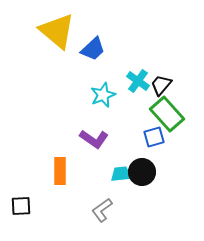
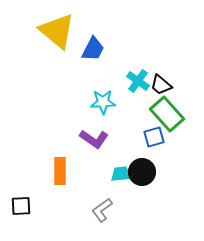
blue trapezoid: rotated 20 degrees counterclockwise
black trapezoid: rotated 90 degrees counterclockwise
cyan star: moved 7 px down; rotated 20 degrees clockwise
